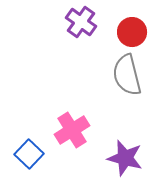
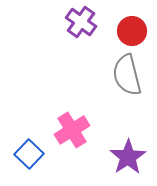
red circle: moved 1 px up
purple star: moved 3 px right, 1 px up; rotated 24 degrees clockwise
